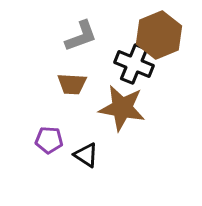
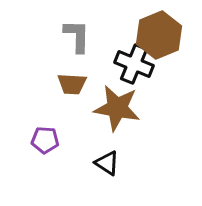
gray L-shape: moved 4 px left; rotated 69 degrees counterclockwise
brown star: moved 5 px left
purple pentagon: moved 4 px left
black triangle: moved 21 px right, 8 px down
